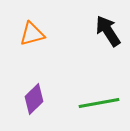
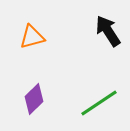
orange triangle: moved 3 px down
green line: rotated 24 degrees counterclockwise
